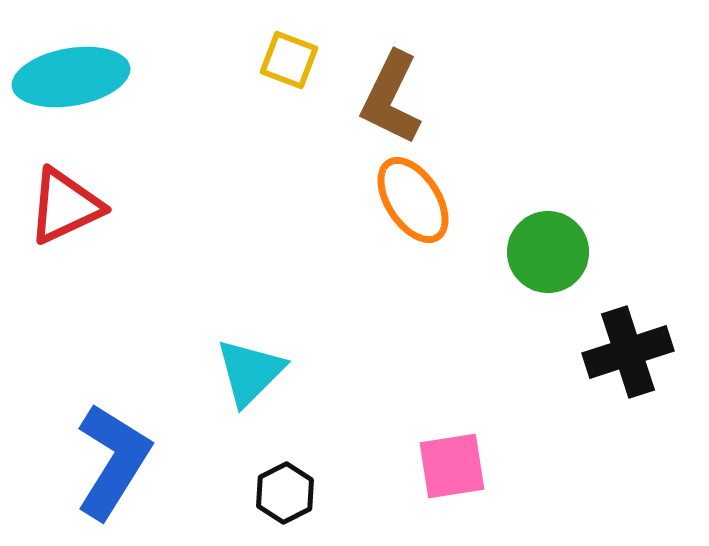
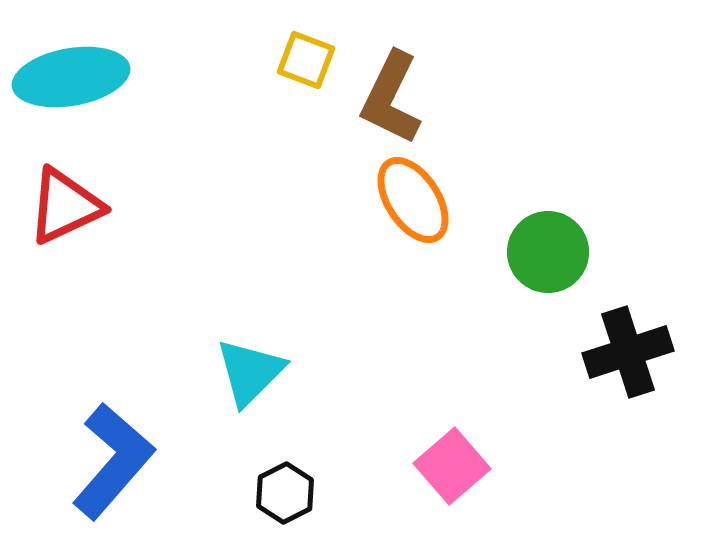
yellow square: moved 17 px right
blue L-shape: rotated 9 degrees clockwise
pink square: rotated 32 degrees counterclockwise
